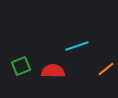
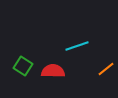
green square: moved 2 px right; rotated 36 degrees counterclockwise
